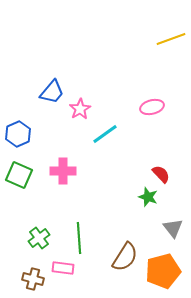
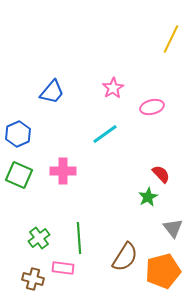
yellow line: rotated 44 degrees counterclockwise
pink star: moved 33 px right, 21 px up
green star: rotated 24 degrees clockwise
